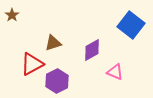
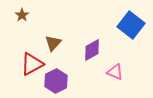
brown star: moved 10 px right
brown triangle: rotated 30 degrees counterclockwise
purple hexagon: moved 1 px left
